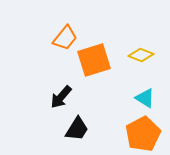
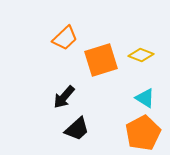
orange trapezoid: rotated 8 degrees clockwise
orange square: moved 7 px right
black arrow: moved 3 px right
black trapezoid: rotated 16 degrees clockwise
orange pentagon: moved 1 px up
